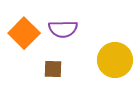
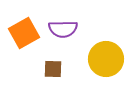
orange square: rotated 16 degrees clockwise
yellow circle: moved 9 px left, 1 px up
